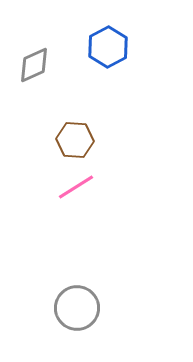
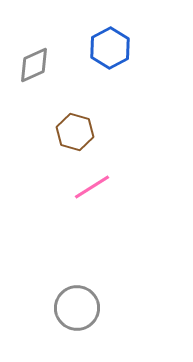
blue hexagon: moved 2 px right, 1 px down
brown hexagon: moved 8 px up; rotated 12 degrees clockwise
pink line: moved 16 px right
